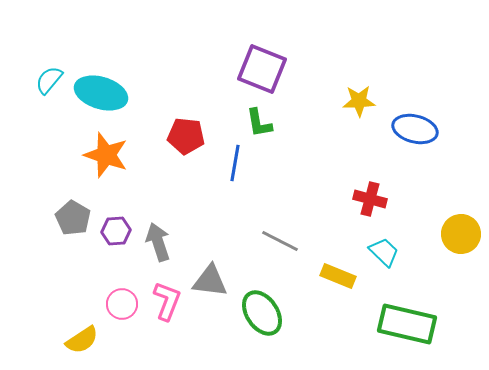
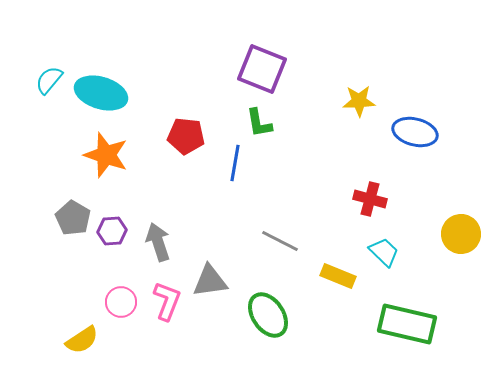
blue ellipse: moved 3 px down
purple hexagon: moved 4 px left
gray triangle: rotated 15 degrees counterclockwise
pink circle: moved 1 px left, 2 px up
green ellipse: moved 6 px right, 2 px down
